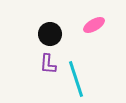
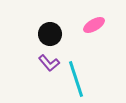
purple L-shape: moved 1 px right, 1 px up; rotated 45 degrees counterclockwise
